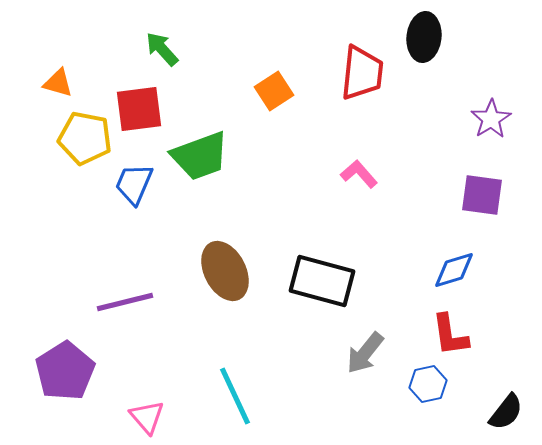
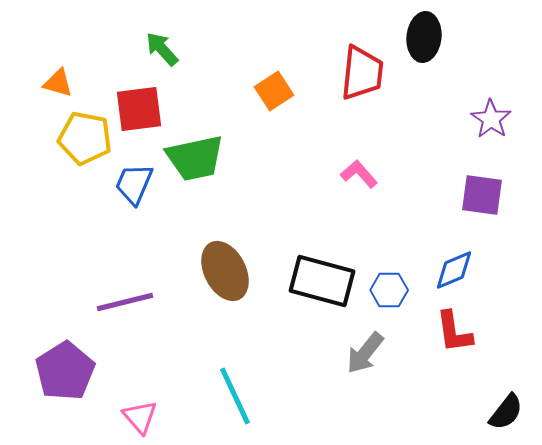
purple star: rotated 6 degrees counterclockwise
green trapezoid: moved 5 px left, 2 px down; rotated 8 degrees clockwise
blue diamond: rotated 6 degrees counterclockwise
red L-shape: moved 4 px right, 3 px up
blue hexagon: moved 39 px left, 94 px up; rotated 12 degrees clockwise
pink triangle: moved 7 px left
